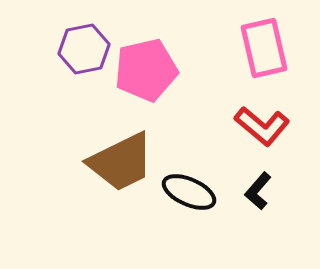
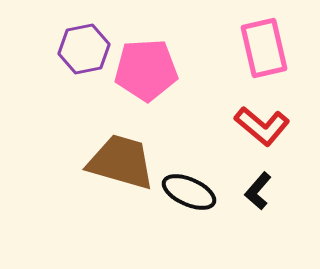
pink pentagon: rotated 10 degrees clockwise
brown trapezoid: rotated 138 degrees counterclockwise
